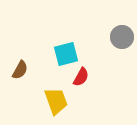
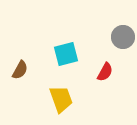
gray circle: moved 1 px right
red semicircle: moved 24 px right, 5 px up
yellow trapezoid: moved 5 px right, 2 px up
